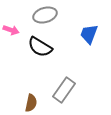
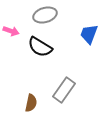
pink arrow: moved 1 px down
